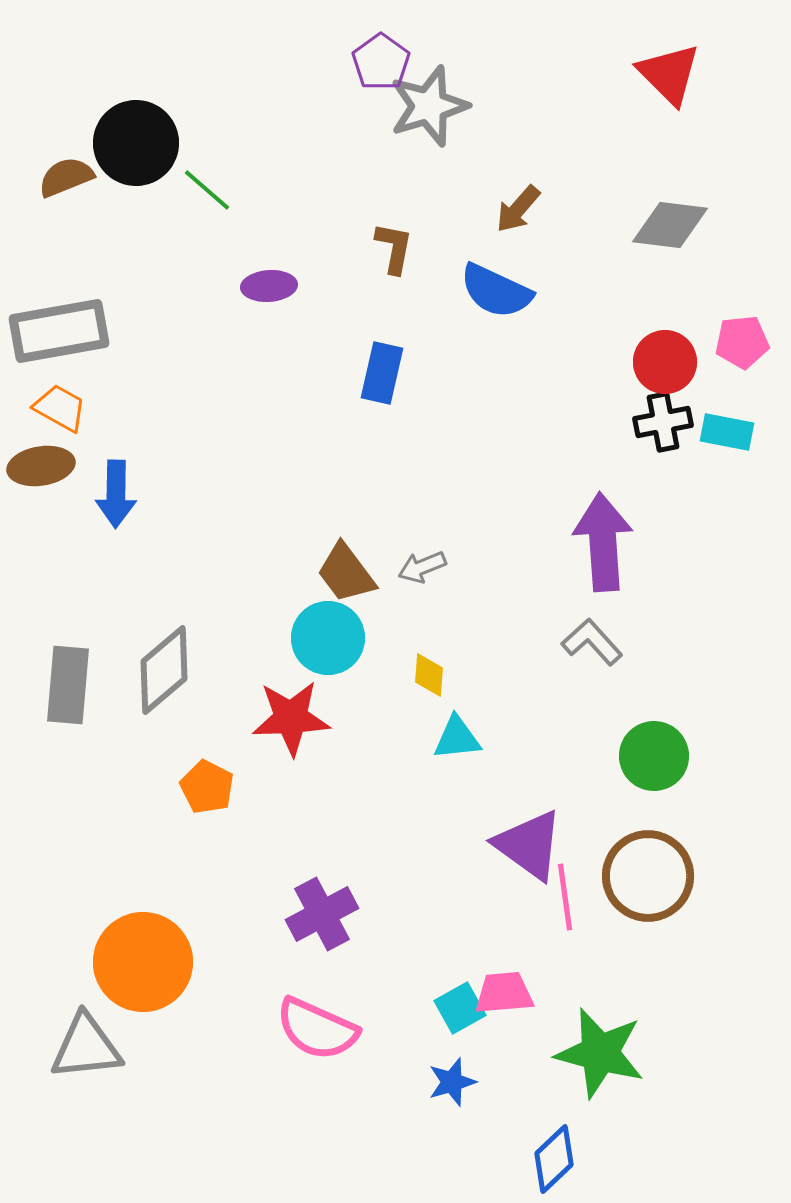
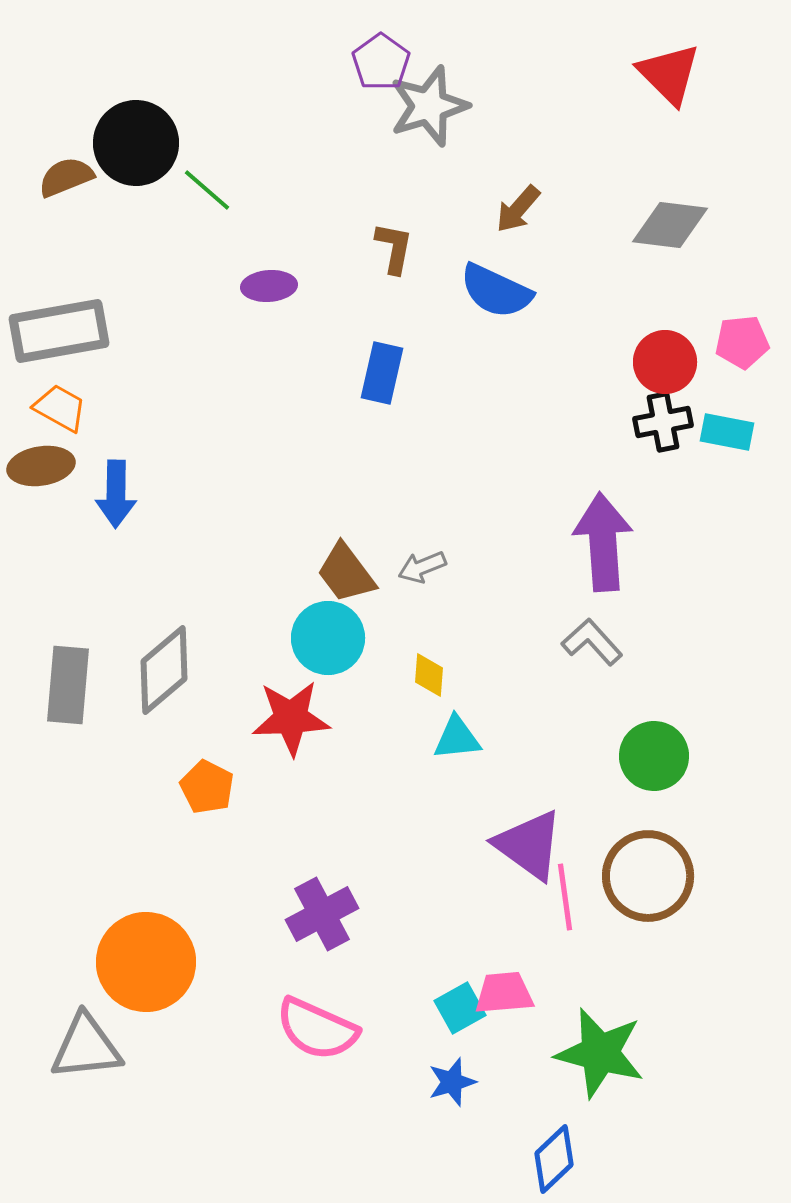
orange circle at (143, 962): moved 3 px right
